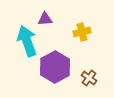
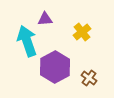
yellow cross: rotated 24 degrees counterclockwise
